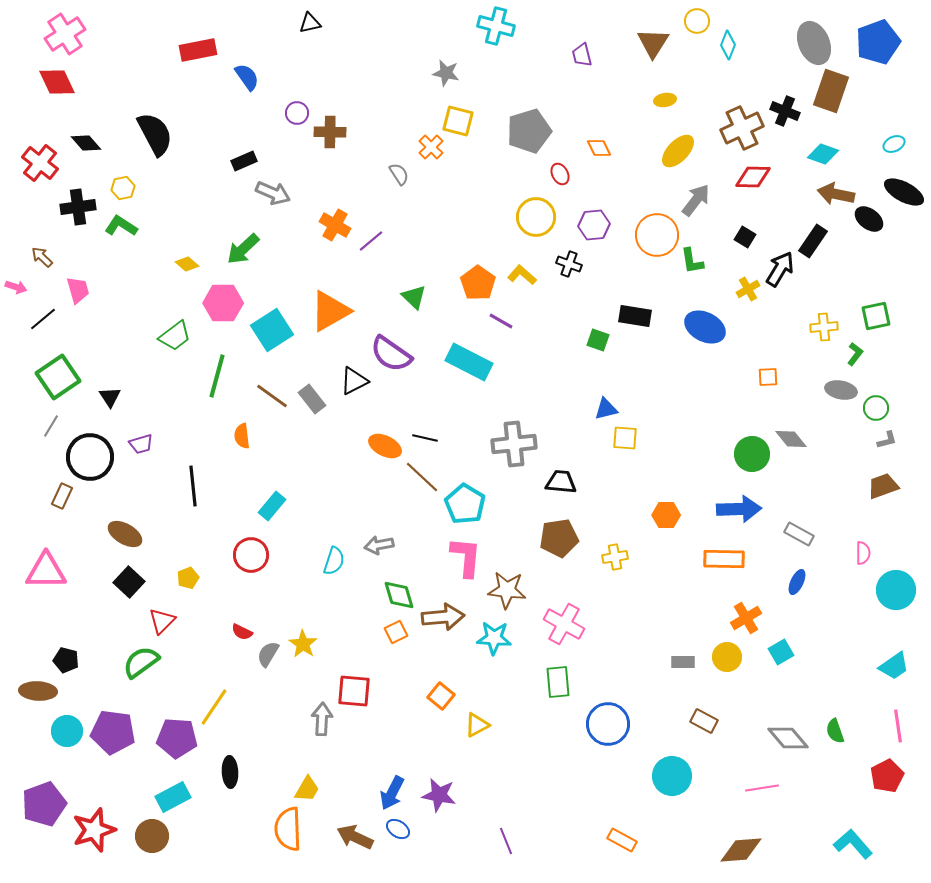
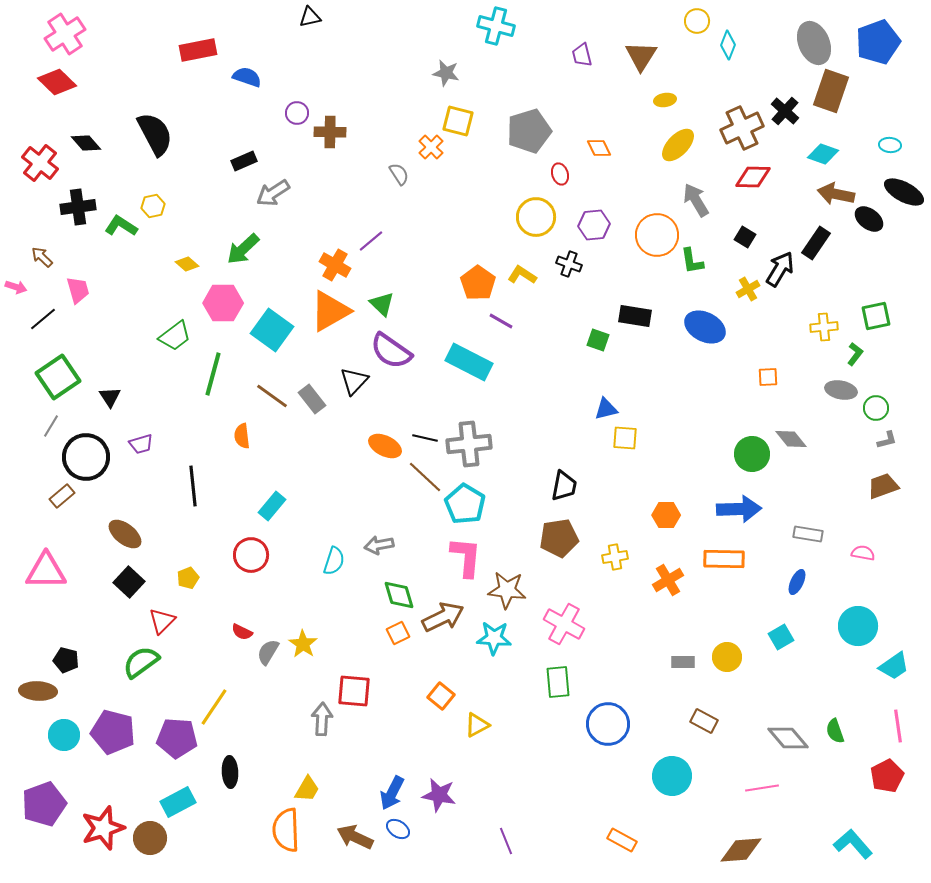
black triangle at (310, 23): moved 6 px up
brown triangle at (653, 43): moved 12 px left, 13 px down
blue semicircle at (247, 77): rotated 36 degrees counterclockwise
red diamond at (57, 82): rotated 21 degrees counterclockwise
black cross at (785, 111): rotated 20 degrees clockwise
cyan ellipse at (894, 144): moved 4 px left, 1 px down; rotated 30 degrees clockwise
yellow ellipse at (678, 151): moved 6 px up
red ellipse at (560, 174): rotated 10 degrees clockwise
yellow hexagon at (123, 188): moved 30 px right, 18 px down
gray arrow at (273, 193): rotated 124 degrees clockwise
gray arrow at (696, 200): rotated 68 degrees counterclockwise
orange cross at (335, 225): moved 40 px down
black rectangle at (813, 241): moved 3 px right, 2 px down
yellow L-shape at (522, 275): rotated 8 degrees counterclockwise
green triangle at (414, 297): moved 32 px left, 7 px down
cyan square at (272, 330): rotated 21 degrees counterclockwise
purple semicircle at (391, 354): moved 3 px up
green line at (217, 376): moved 4 px left, 2 px up
black triangle at (354, 381): rotated 20 degrees counterclockwise
gray cross at (514, 444): moved 45 px left
black circle at (90, 457): moved 4 px left
brown line at (422, 477): moved 3 px right
black trapezoid at (561, 482): moved 3 px right, 4 px down; rotated 96 degrees clockwise
brown rectangle at (62, 496): rotated 25 degrees clockwise
brown ellipse at (125, 534): rotated 8 degrees clockwise
gray rectangle at (799, 534): moved 9 px right; rotated 20 degrees counterclockwise
pink semicircle at (863, 553): rotated 80 degrees counterclockwise
cyan circle at (896, 590): moved 38 px left, 36 px down
brown arrow at (443, 617): rotated 21 degrees counterclockwise
orange cross at (746, 618): moved 78 px left, 38 px up
orange square at (396, 632): moved 2 px right, 1 px down
cyan square at (781, 652): moved 15 px up
gray semicircle at (268, 654): moved 2 px up
cyan circle at (67, 731): moved 3 px left, 4 px down
purple pentagon at (113, 732): rotated 6 degrees clockwise
cyan rectangle at (173, 797): moved 5 px right, 5 px down
orange semicircle at (288, 829): moved 2 px left, 1 px down
red star at (94, 830): moved 9 px right, 2 px up
brown circle at (152, 836): moved 2 px left, 2 px down
